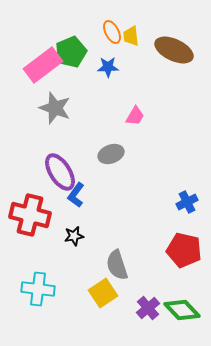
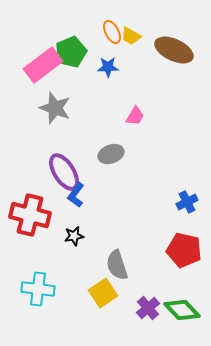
yellow trapezoid: rotated 55 degrees counterclockwise
purple ellipse: moved 4 px right
